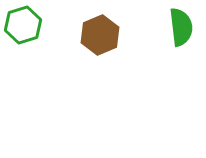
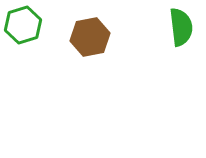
brown hexagon: moved 10 px left, 2 px down; rotated 12 degrees clockwise
